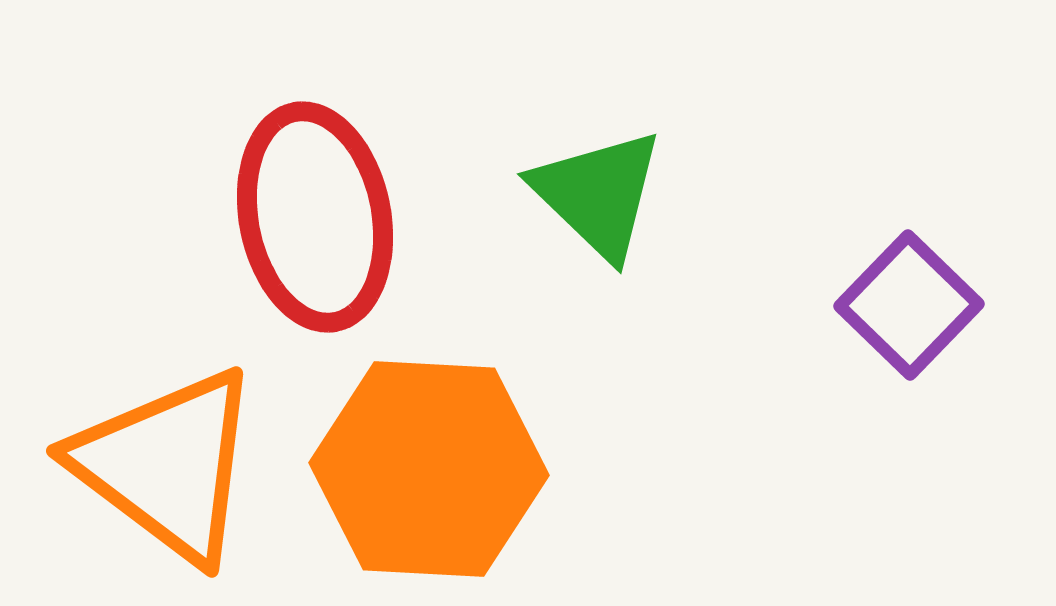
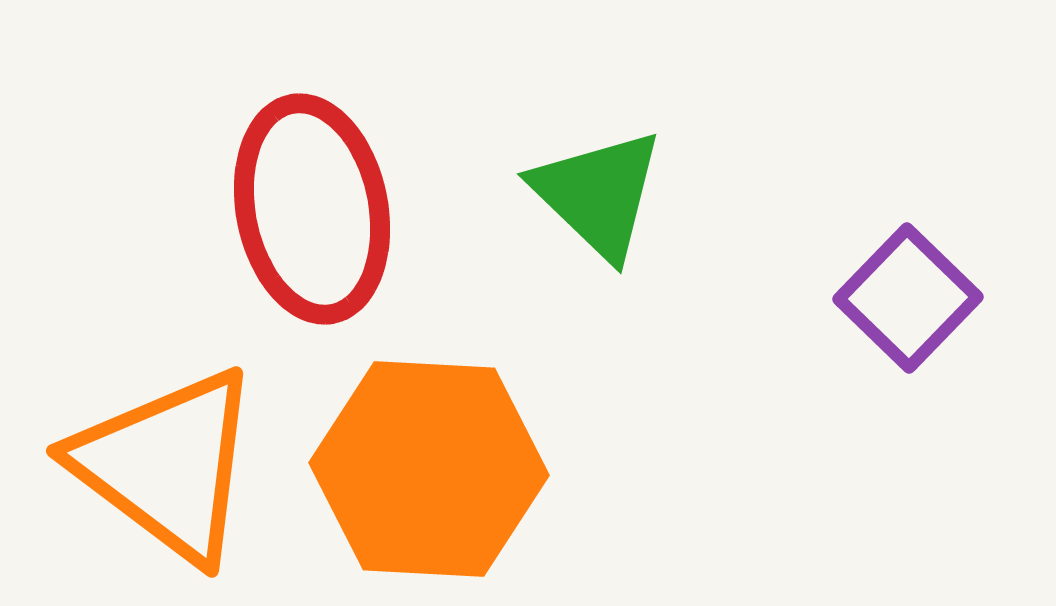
red ellipse: moved 3 px left, 8 px up
purple square: moved 1 px left, 7 px up
